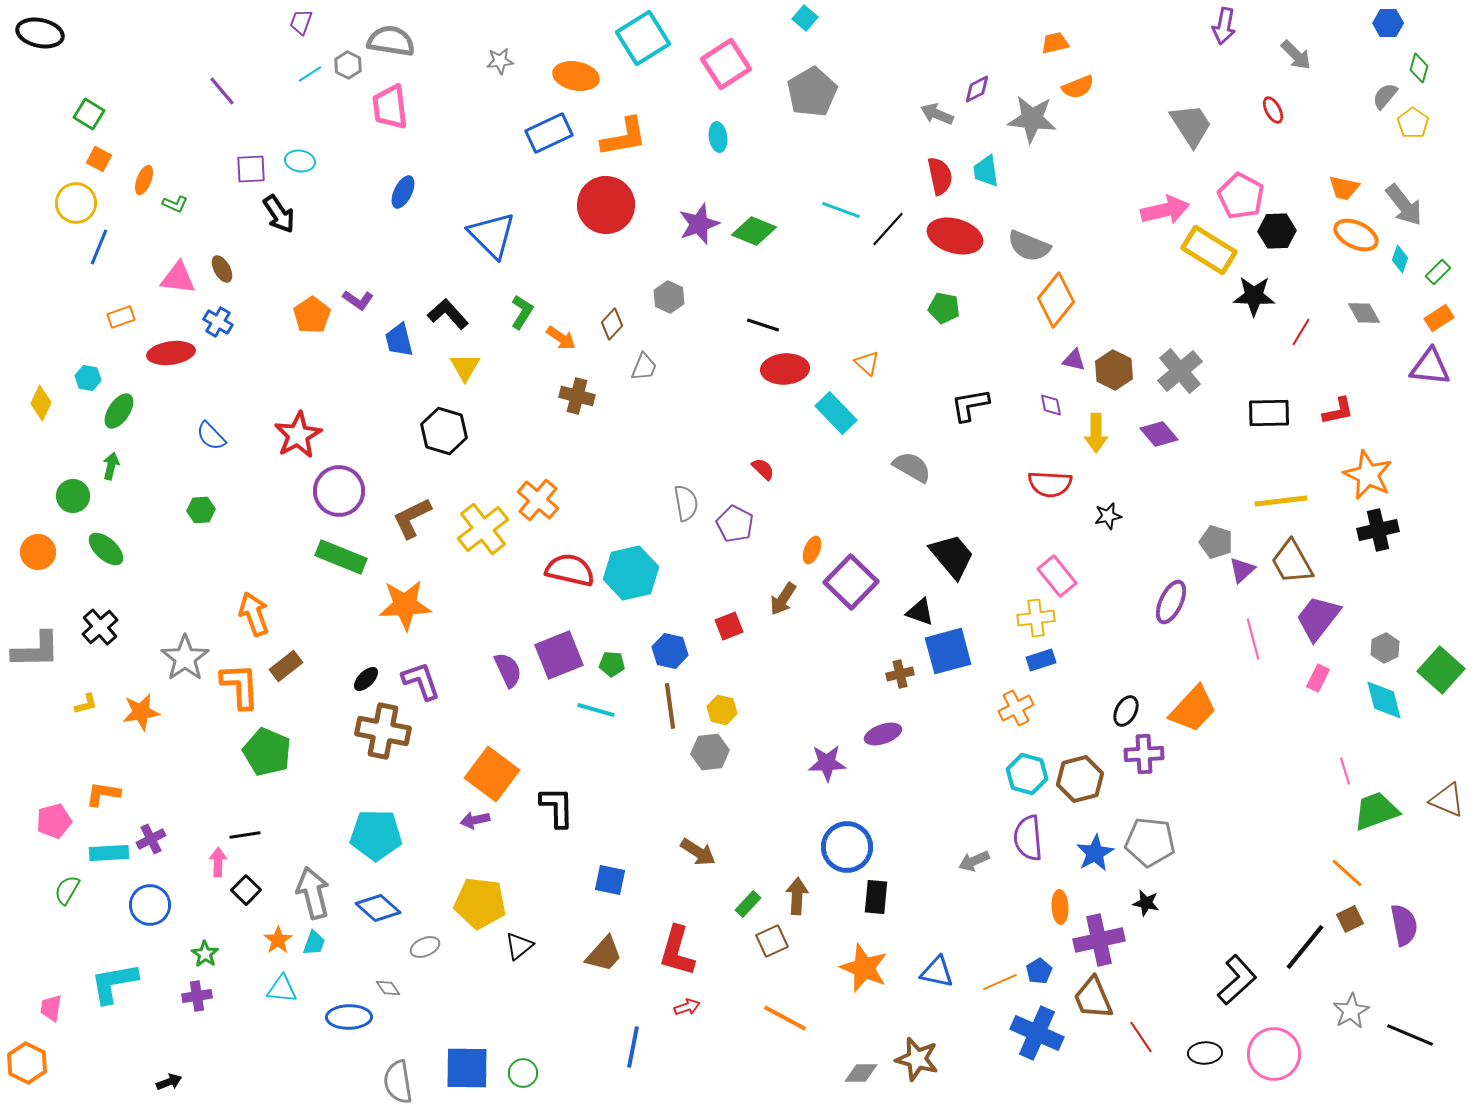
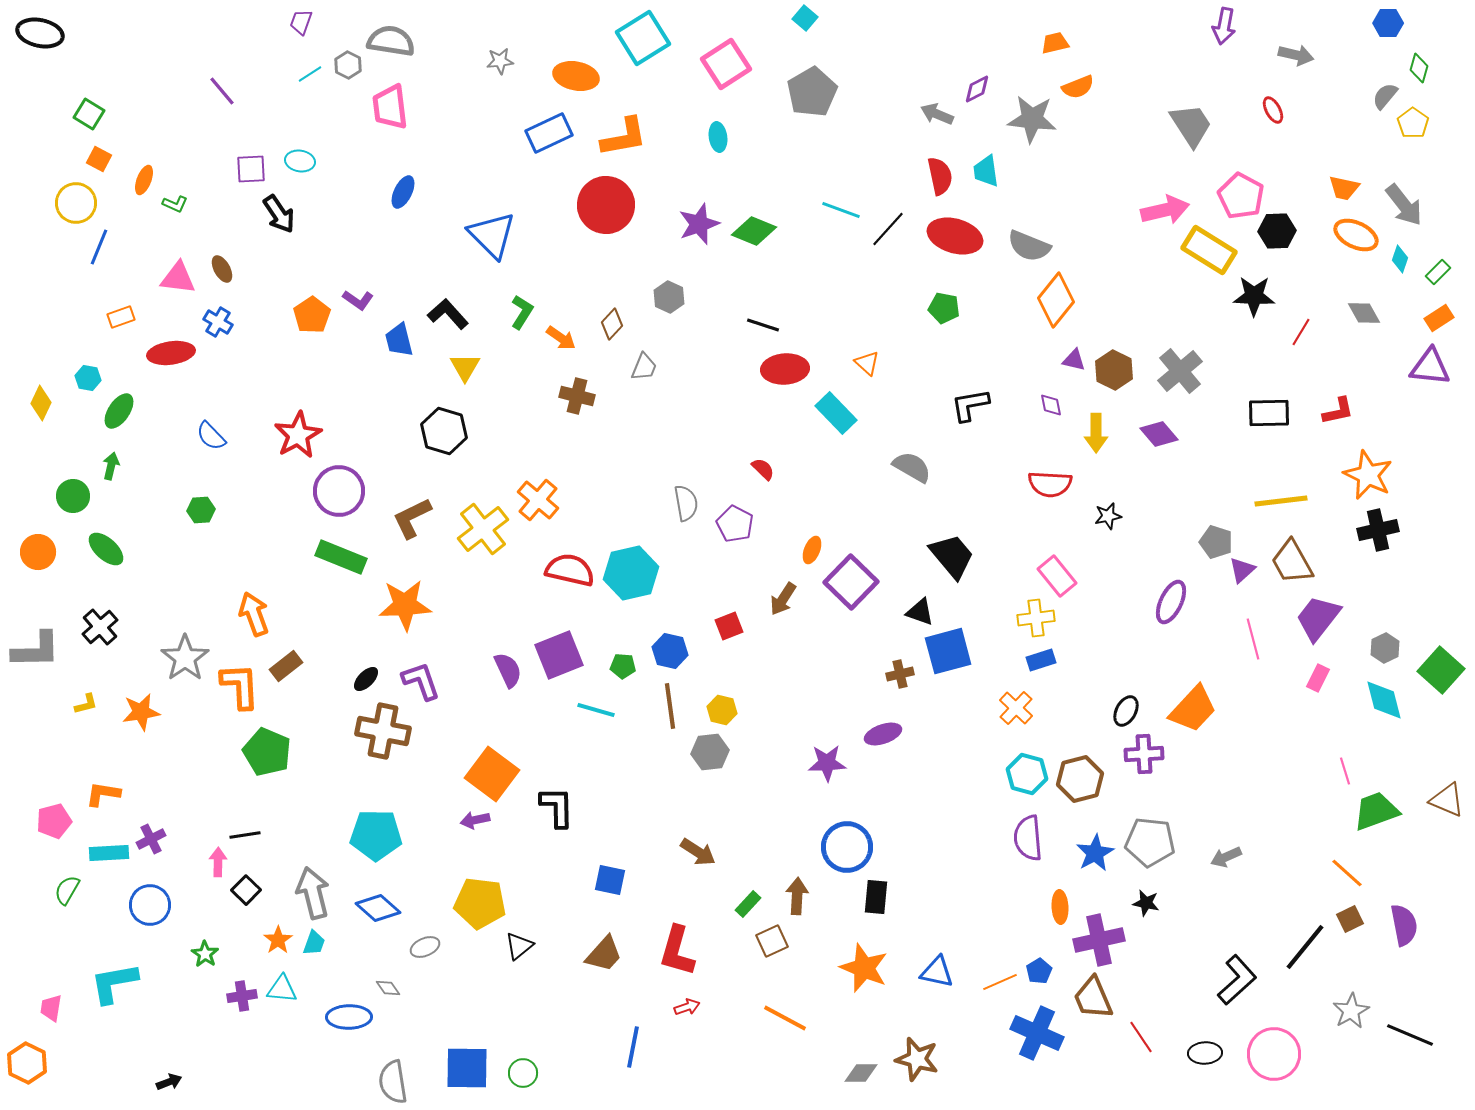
gray arrow at (1296, 55): rotated 32 degrees counterclockwise
green pentagon at (612, 664): moved 11 px right, 2 px down
orange cross at (1016, 708): rotated 20 degrees counterclockwise
gray arrow at (974, 861): moved 252 px right, 4 px up
purple cross at (197, 996): moved 45 px right
gray semicircle at (398, 1082): moved 5 px left
